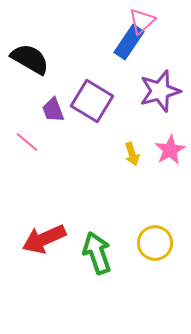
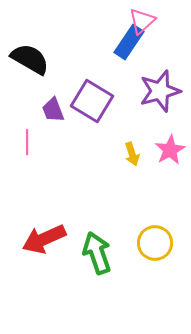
pink line: rotated 50 degrees clockwise
